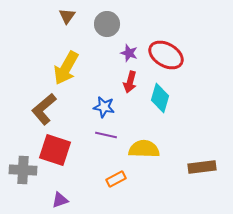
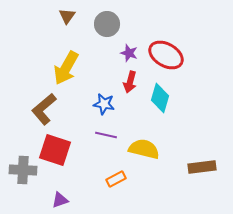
blue star: moved 3 px up
yellow semicircle: rotated 12 degrees clockwise
